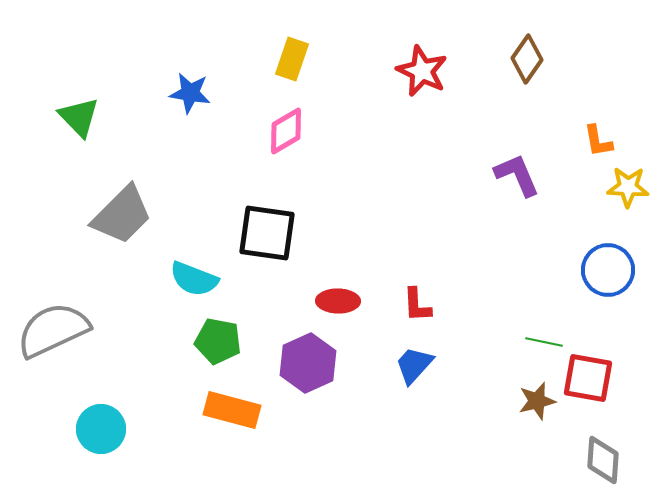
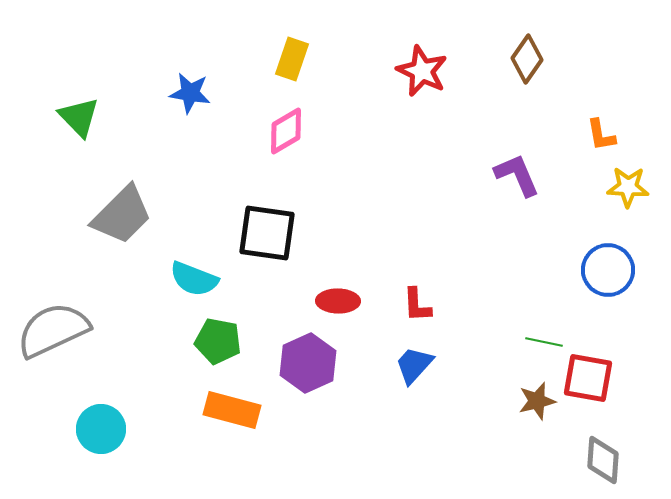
orange L-shape: moved 3 px right, 6 px up
